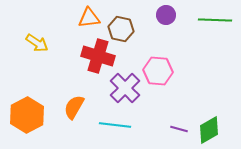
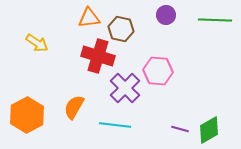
purple line: moved 1 px right
